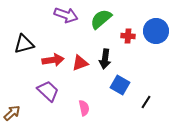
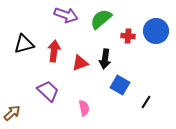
red arrow: moved 1 px right, 9 px up; rotated 75 degrees counterclockwise
